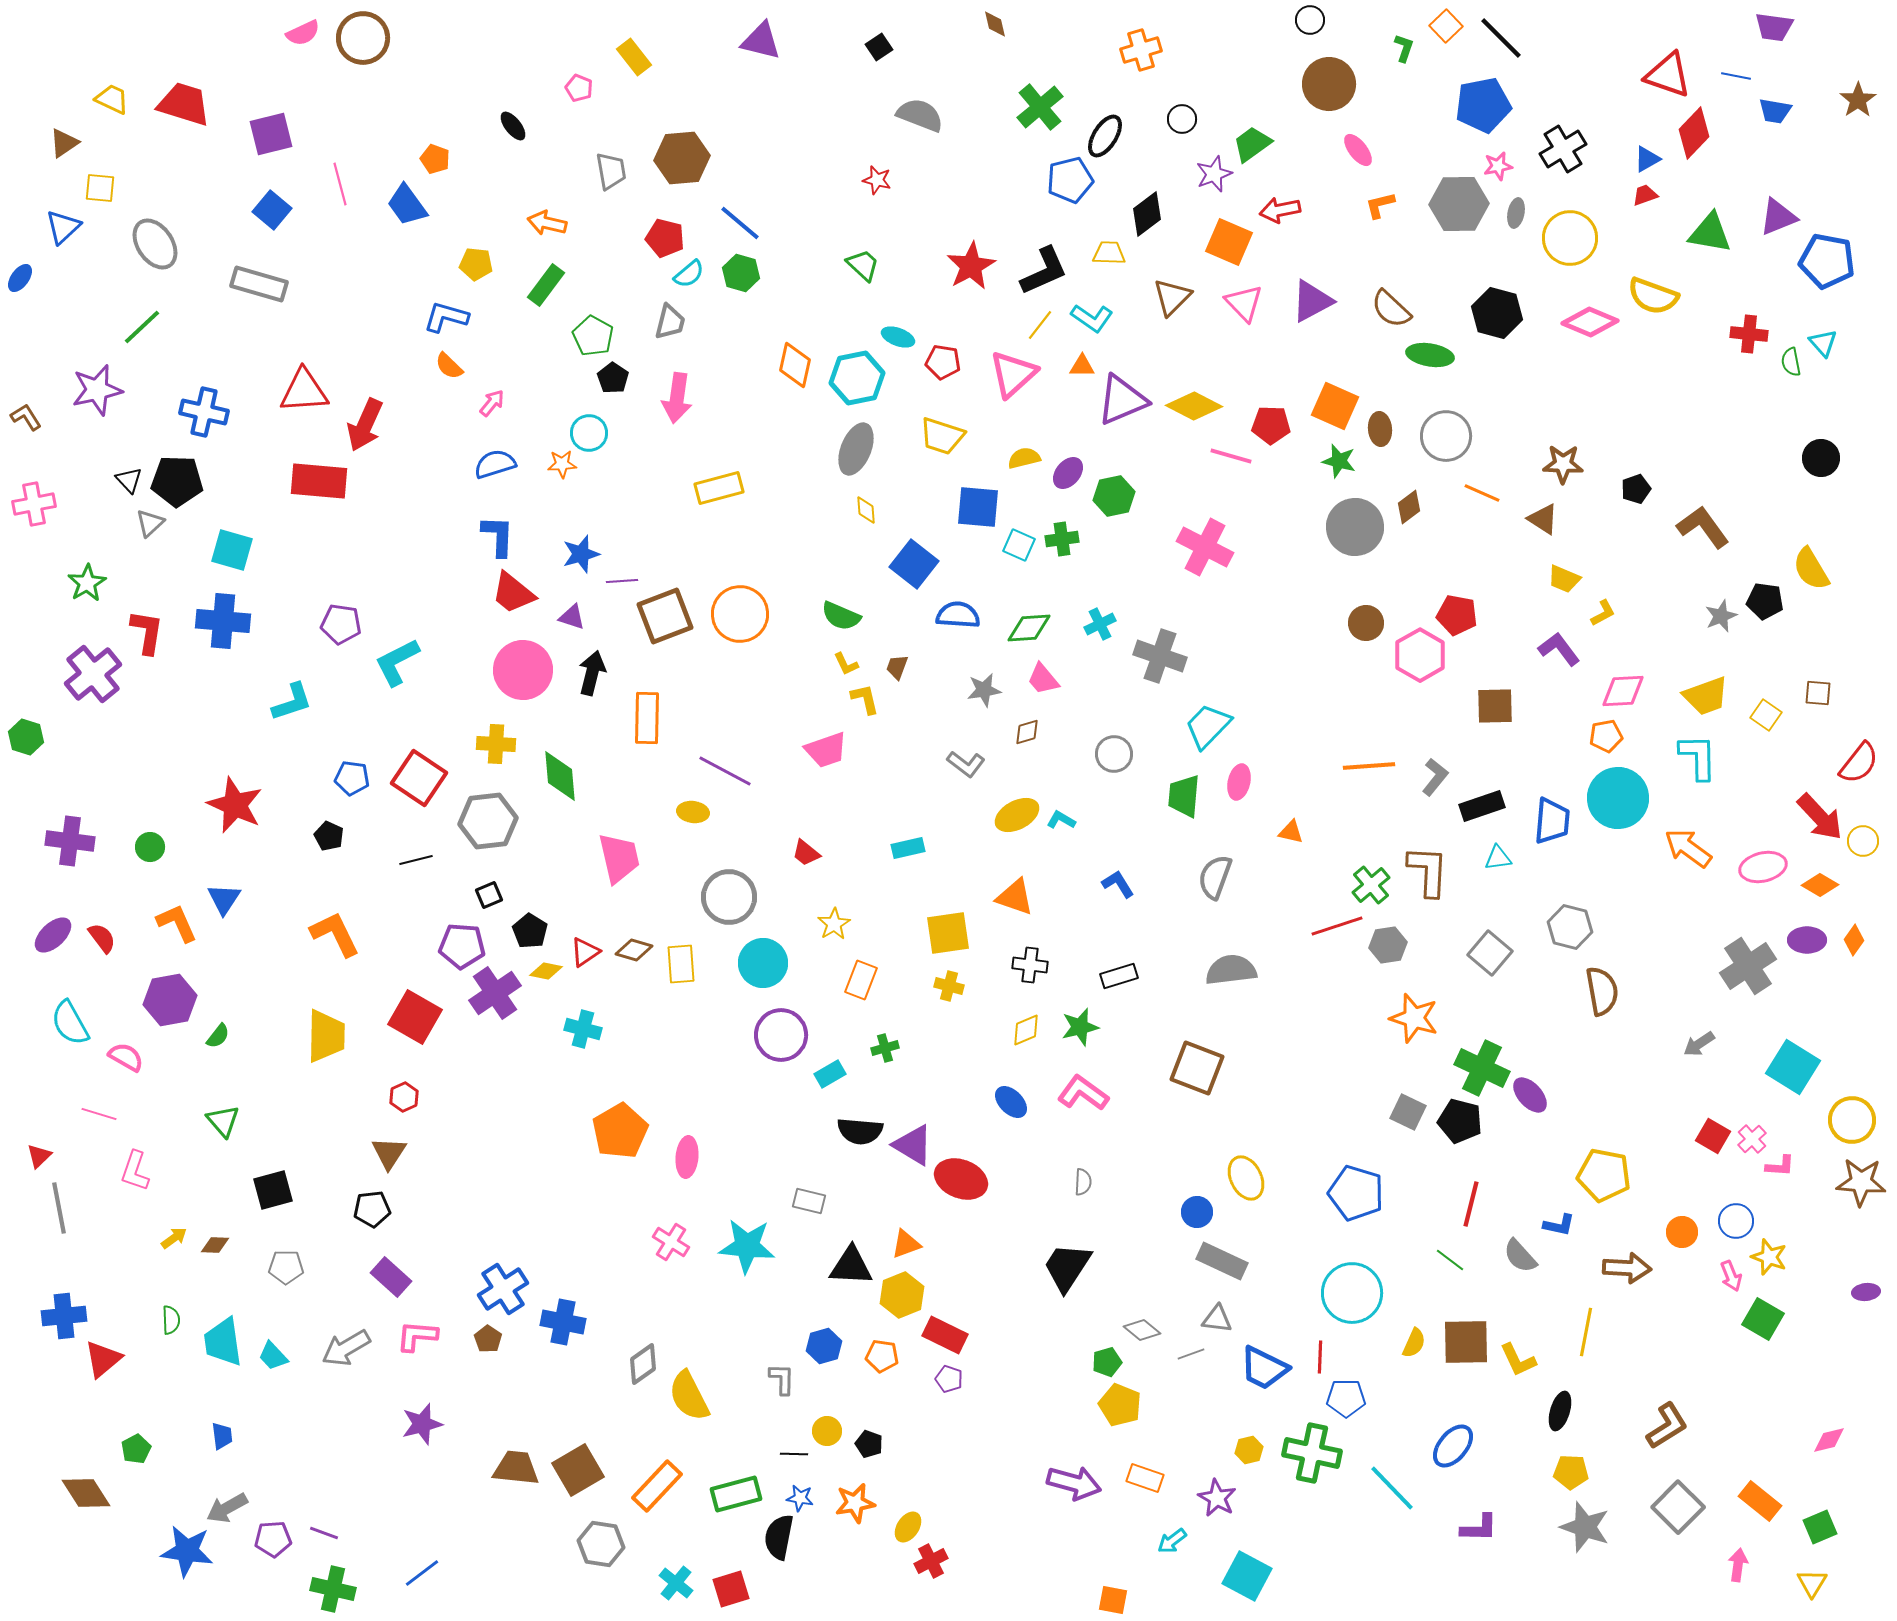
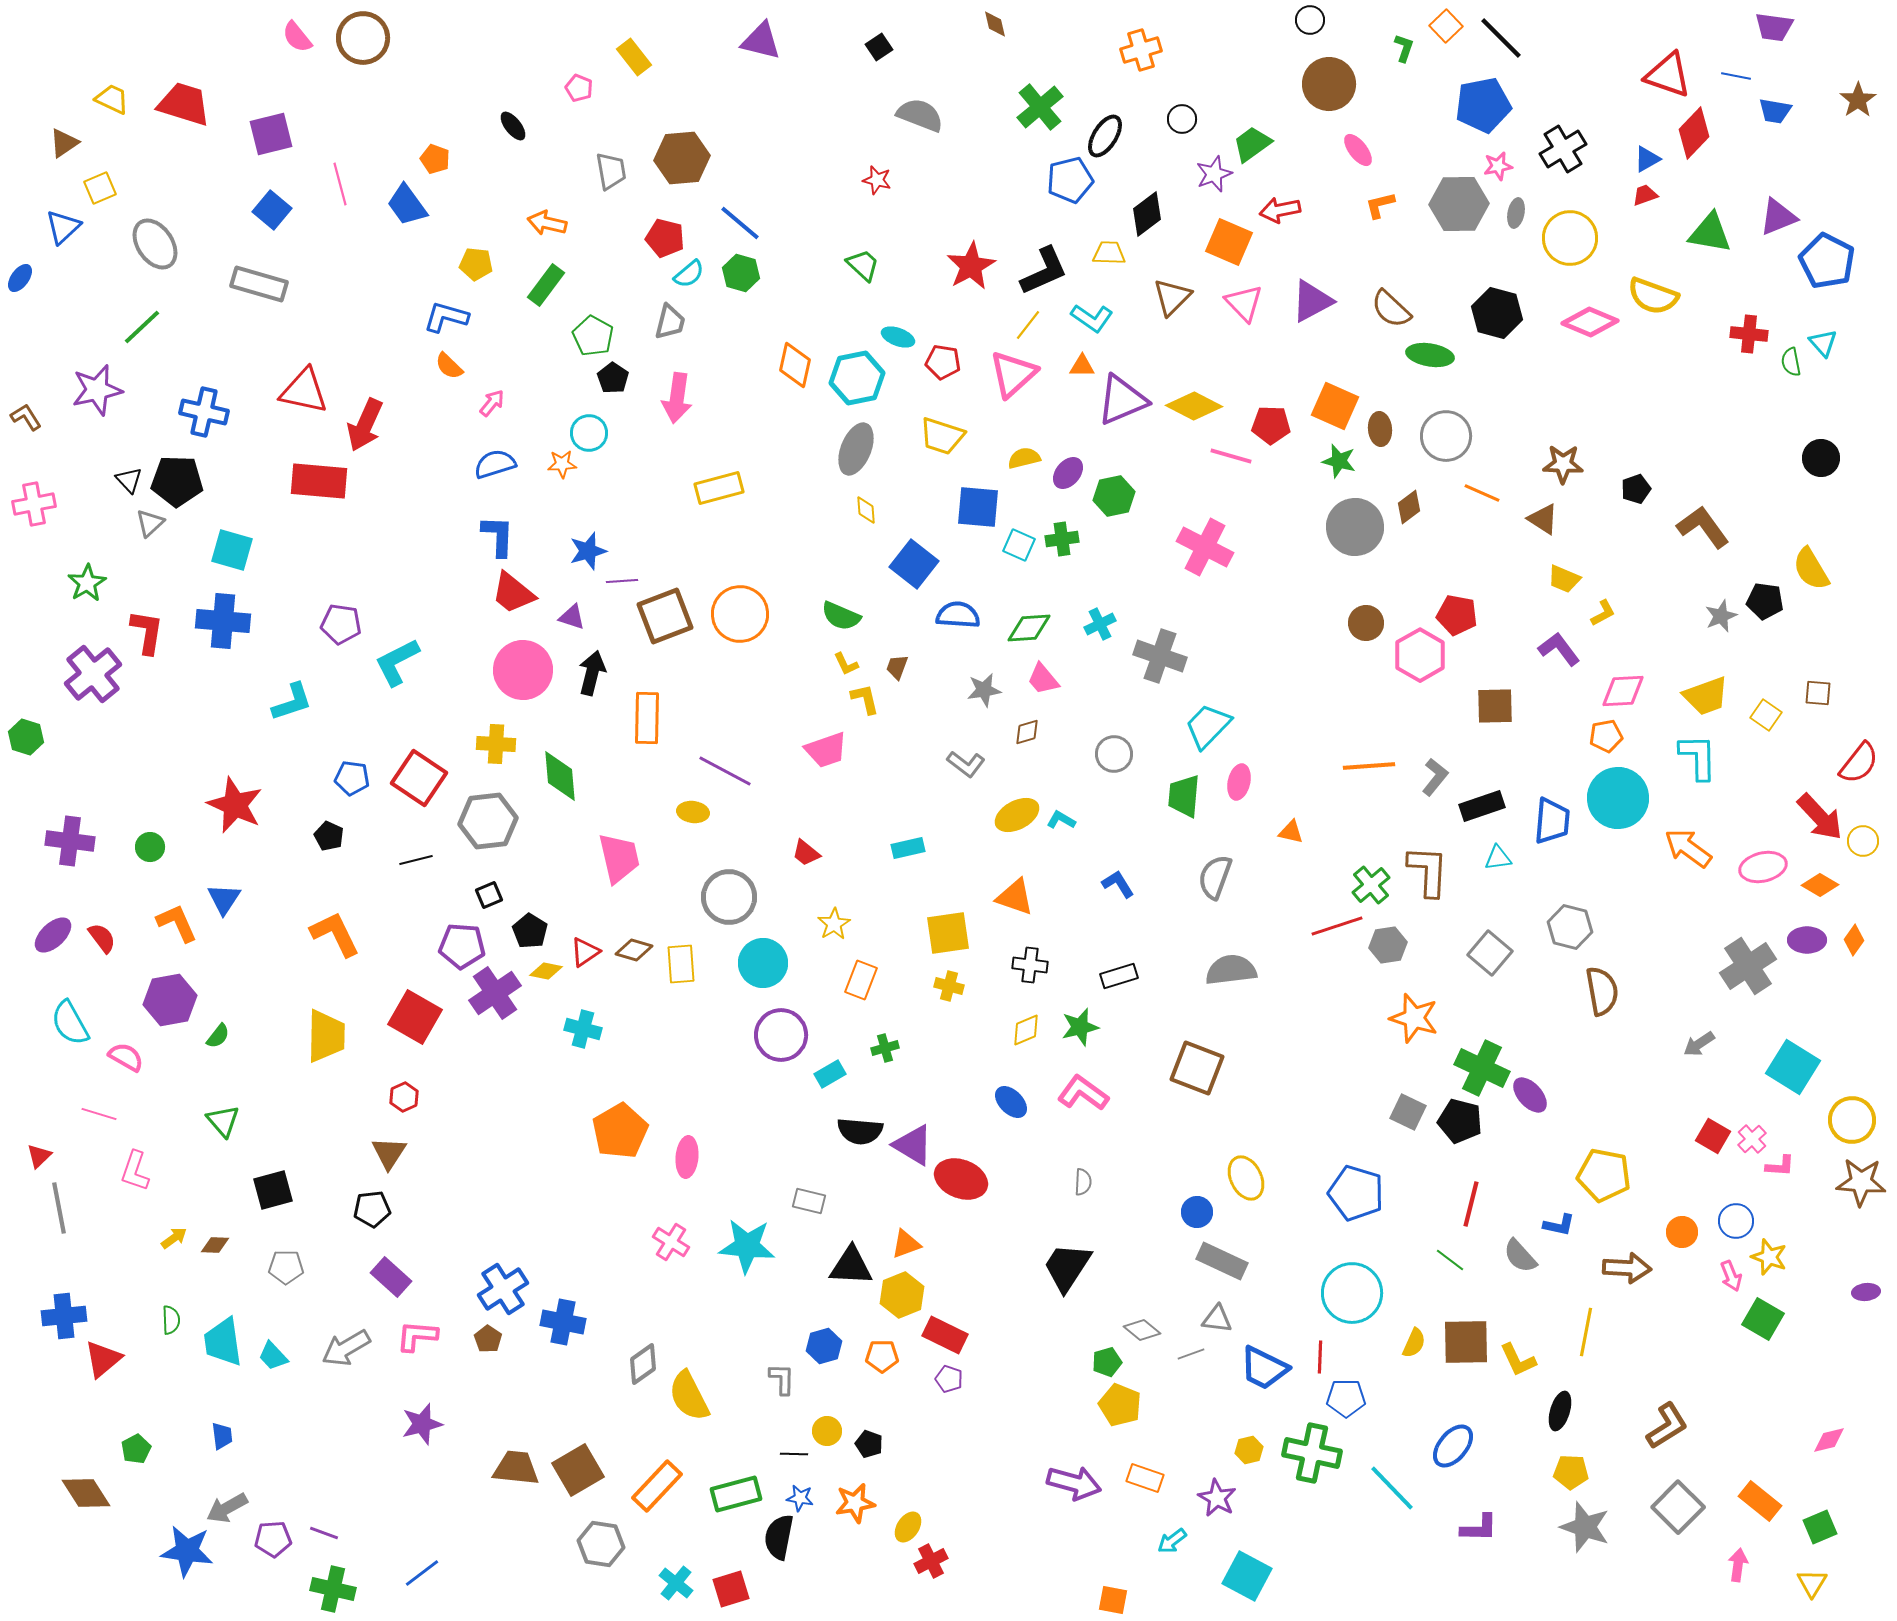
pink semicircle at (303, 33): moved 6 px left, 4 px down; rotated 76 degrees clockwise
yellow square at (100, 188): rotated 28 degrees counterclockwise
blue pentagon at (1827, 261): rotated 16 degrees clockwise
yellow line at (1040, 325): moved 12 px left
red triangle at (304, 391): rotated 16 degrees clockwise
blue star at (581, 554): moved 7 px right, 3 px up
orange pentagon at (882, 1356): rotated 8 degrees counterclockwise
